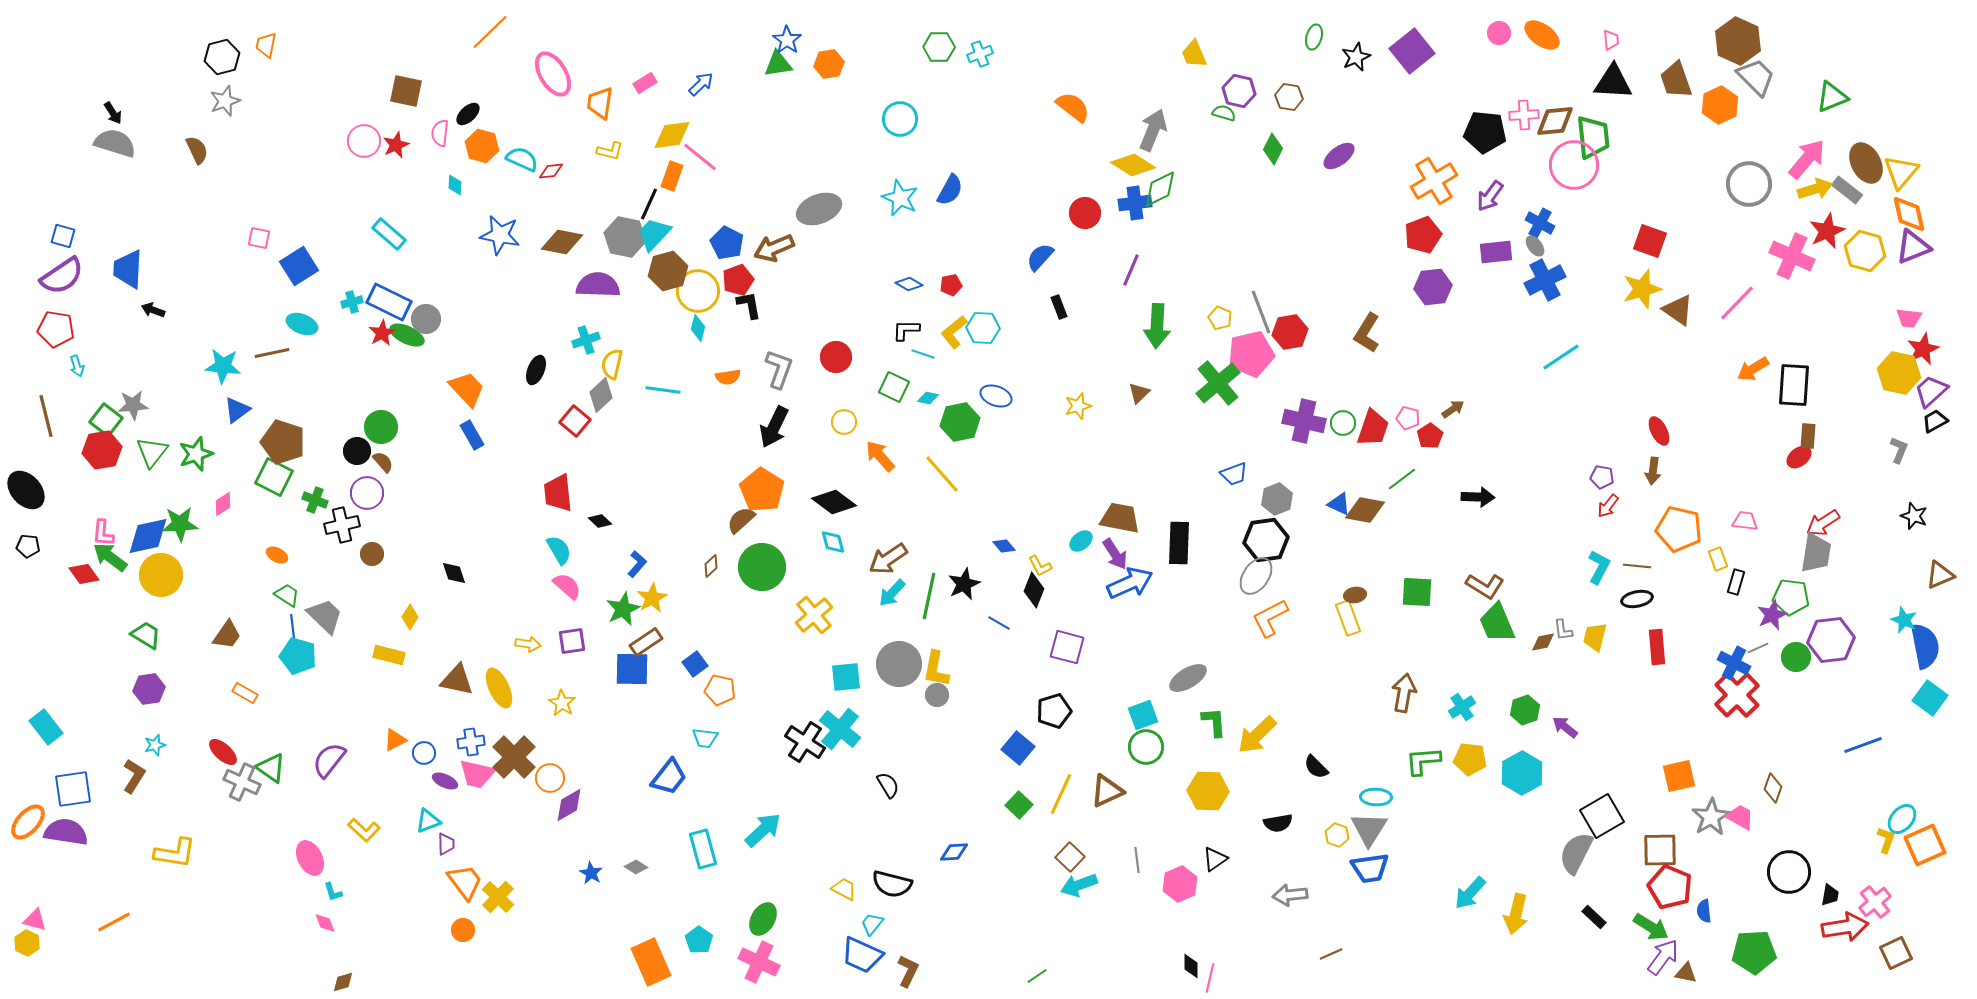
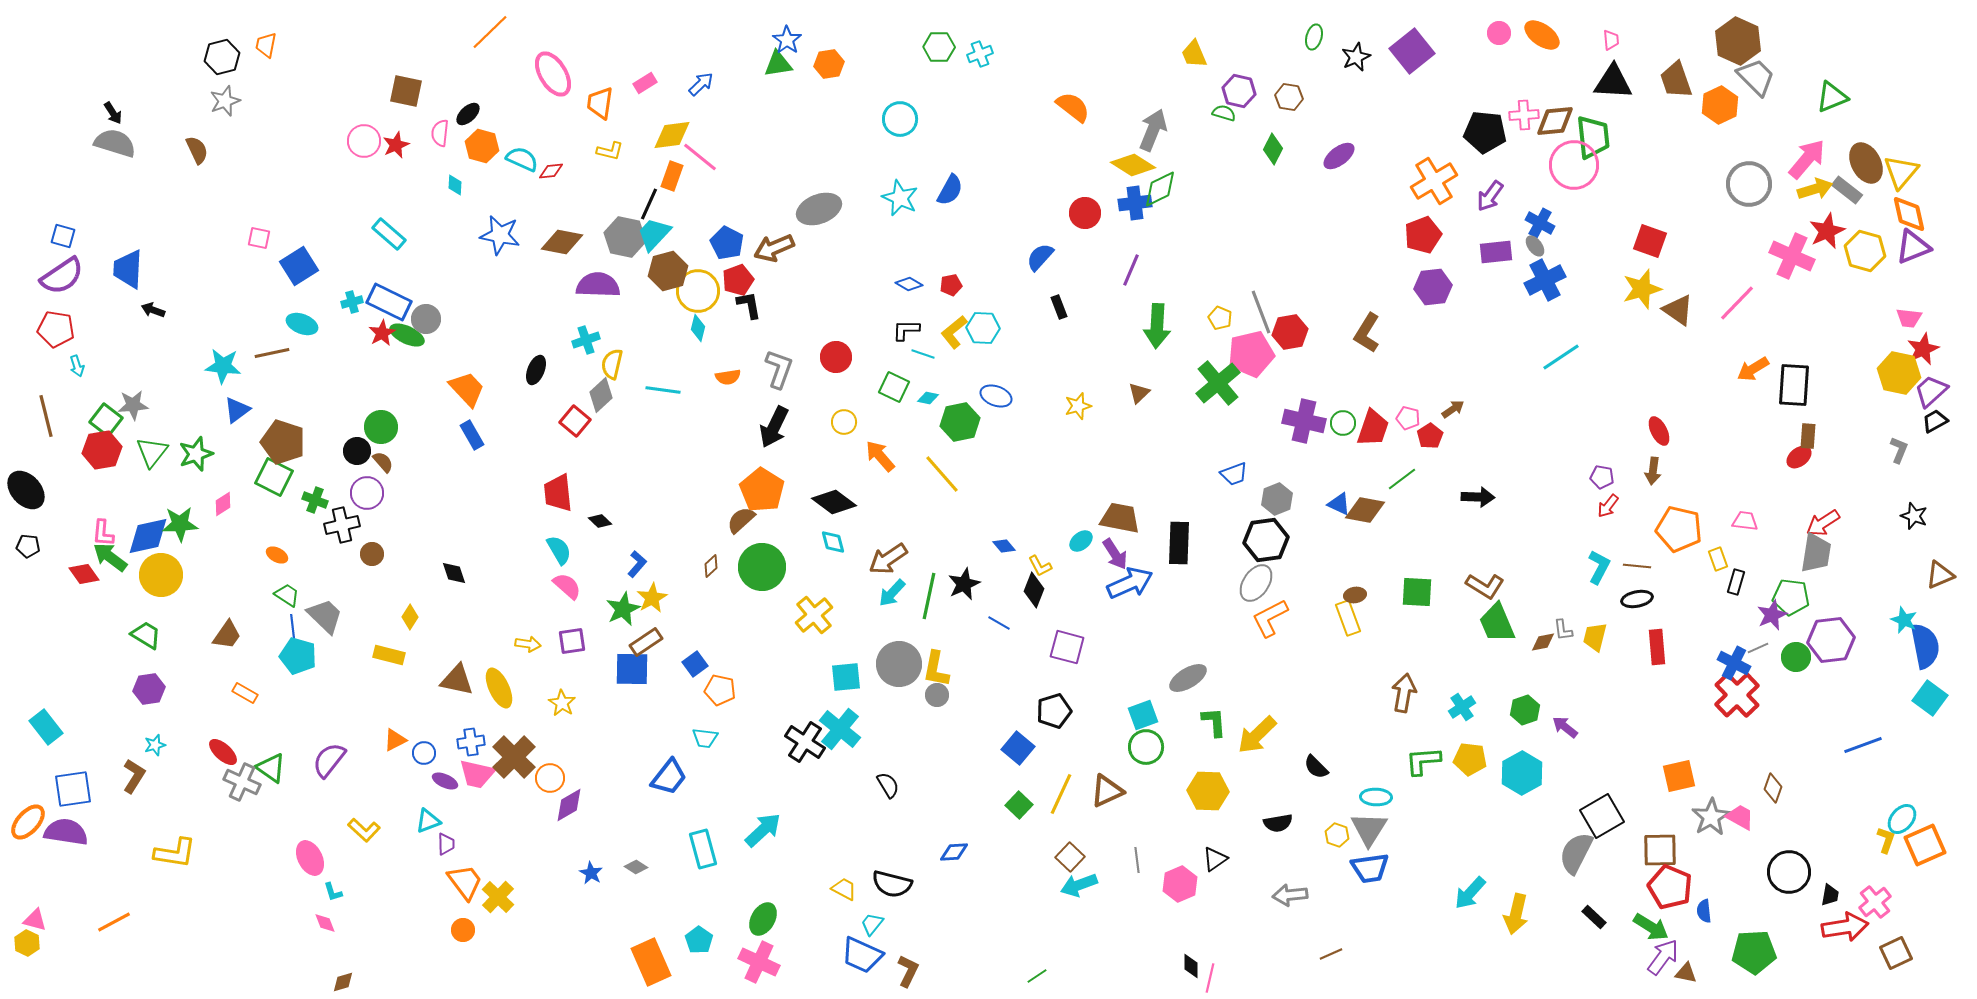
gray ellipse at (1256, 576): moved 7 px down
